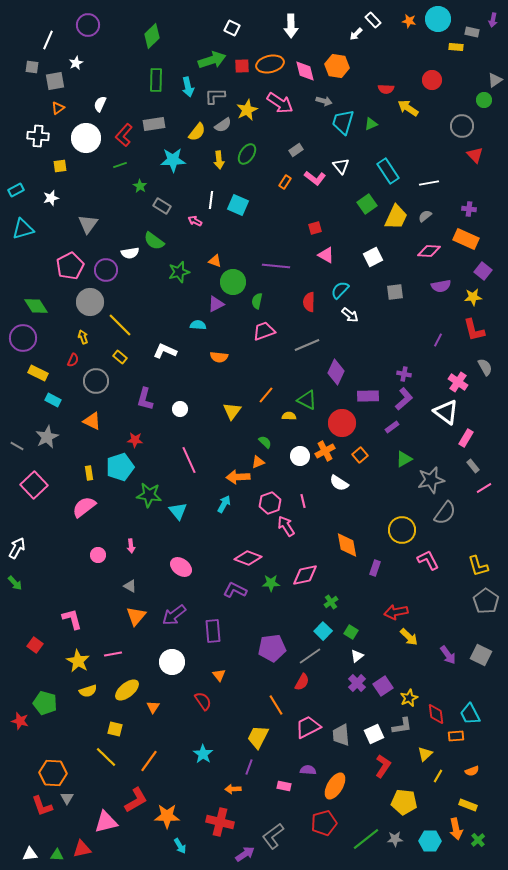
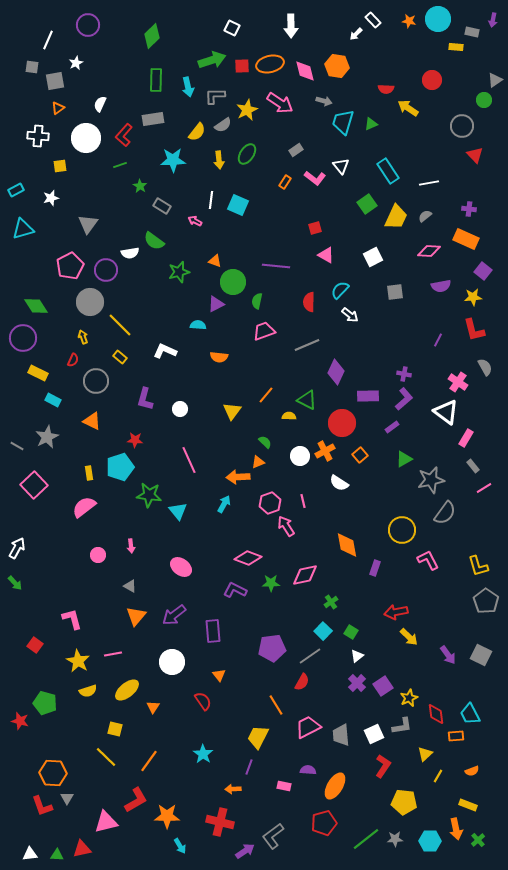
gray rectangle at (154, 124): moved 1 px left, 5 px up
purple arrow at (245, 854): moved 3 px up
